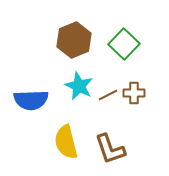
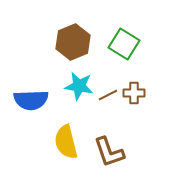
brown hexagon: moved 1 px left, 2 px down
green square: rotated 12 degrees counterclockwise
cyan star: rotated 16 degrees counterclockwise
brown L-shape: moved 1 px left, 3 px down
